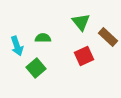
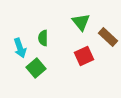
green semicircle: rotated 91 degrees counterclockwise
cyan arrow: moved 3 px right, 2 px down
